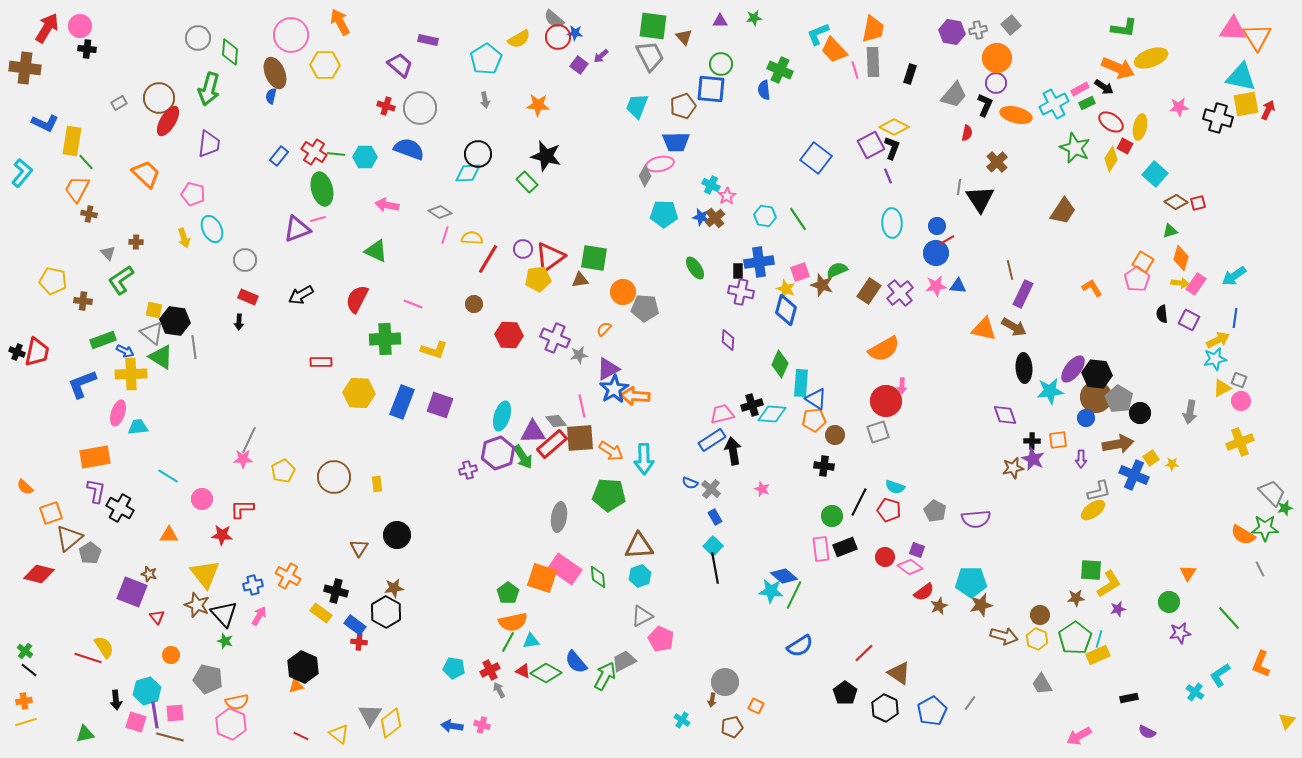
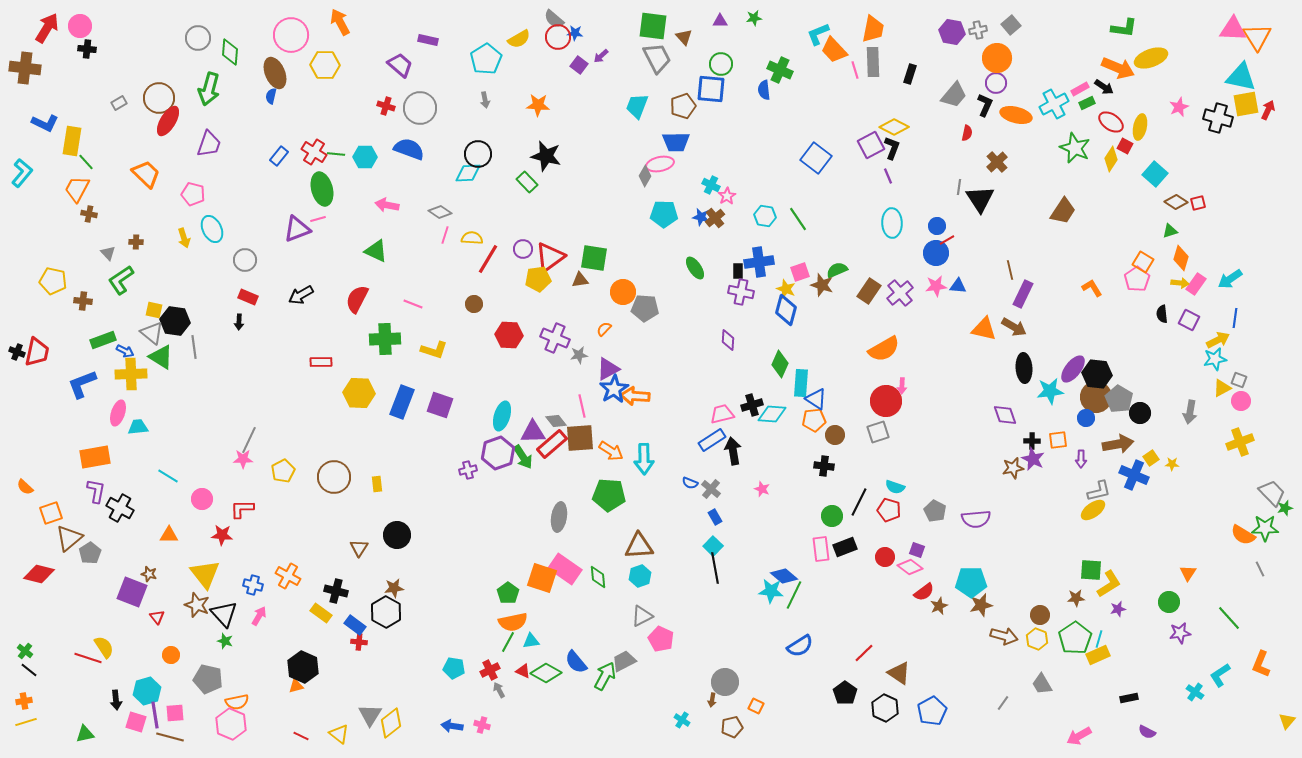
gray trapezoid at (650, 56): moved 7 px right, 2 px down
pink star at (1179, 107): rotated 18 degrees counterclockwise
purple trapezoid at (209, 144): rotated 12 degrees clockwise
cyan arrow at (1234, 276): moved 4 px left, 3 px down
blue cross at (253, 585): rotated 30 degrees clockwise
gray line at (970, 703): moved 33 px right
